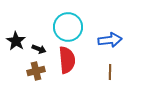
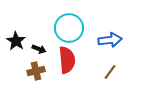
cyan circle: moved 1 px right, 1 px down
brown line: rotated 35 degrees clockwise
